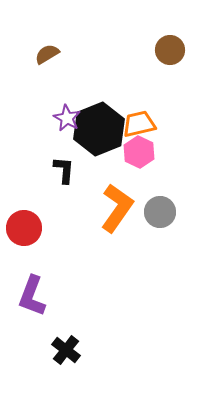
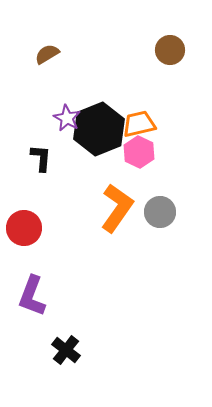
black L-shape: moved 23 px left, 12 px up
